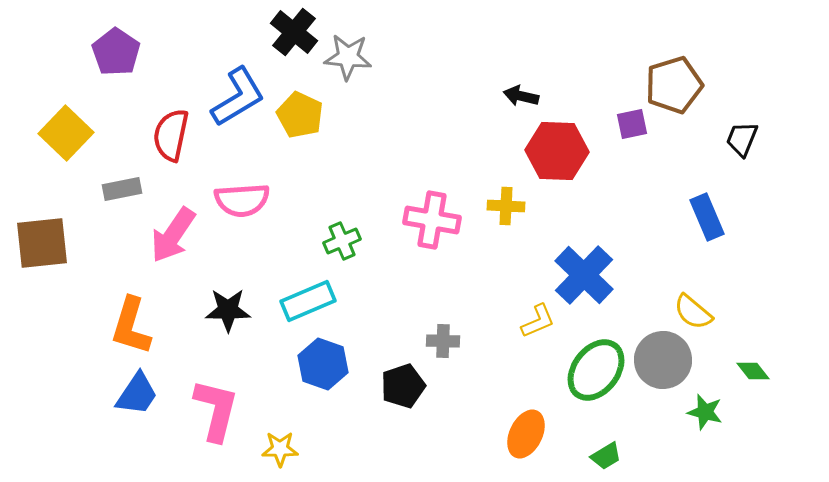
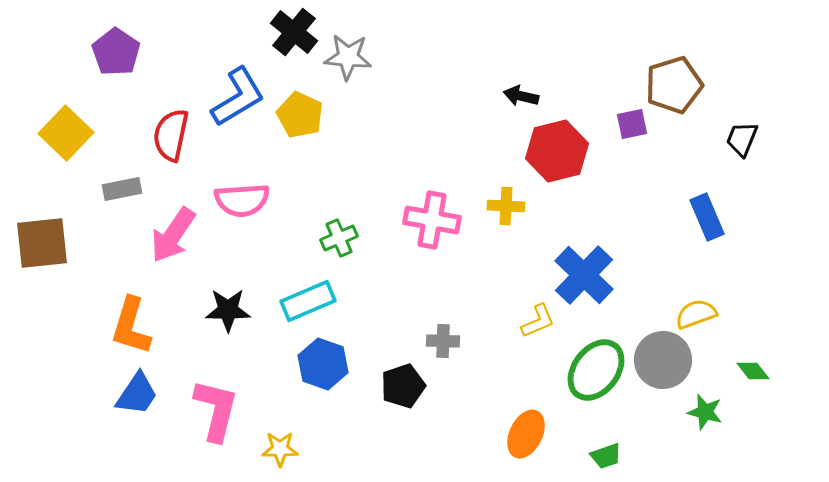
red hexagon: rotated 16 degrees counterclockwise
green cross: moved 3 px left, 3 px up
yellow semicircle: moved 3 px right, 2 px down; rotated 120 degrees clockwise
green trapezoid: rotated 12 degrees clockwise
